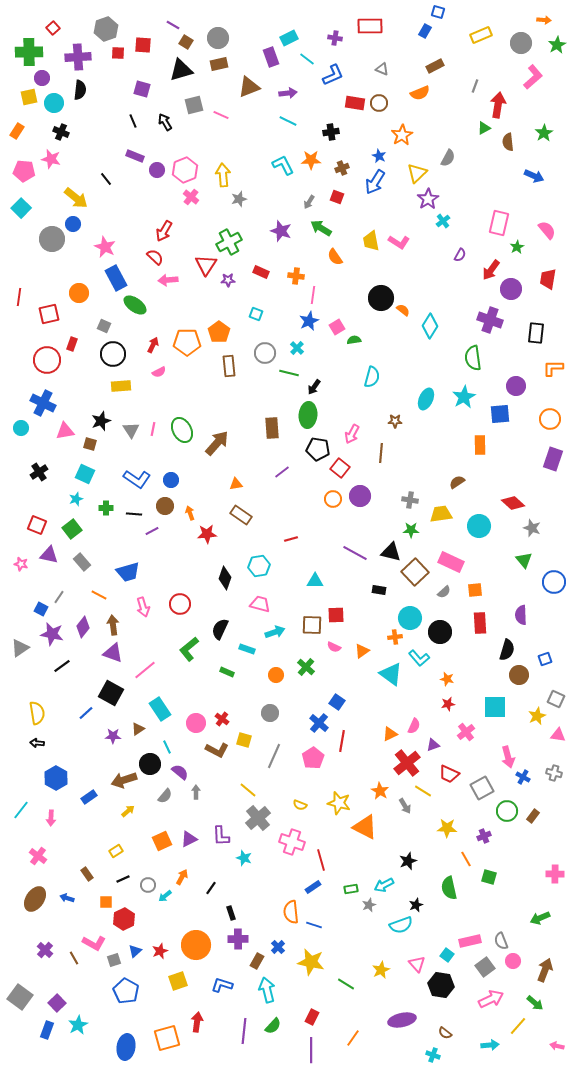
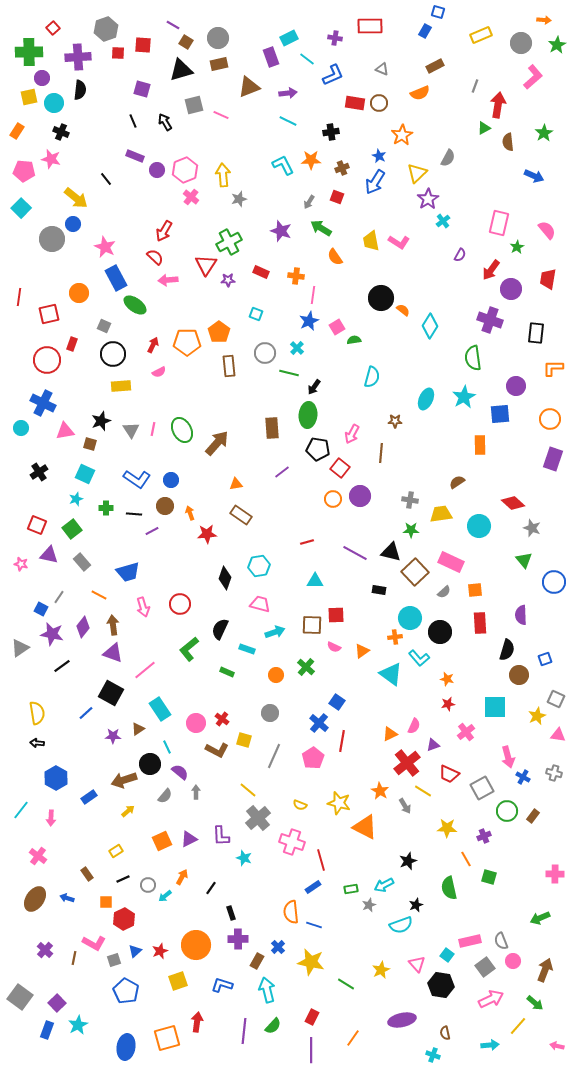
red line at (291, 539): moved 16 px right, 3 px down
brown line at (74, 958): rotated 40 degrees clockwise
brown semicircle at (445, 1033): rotated 40 degrees clockwise
